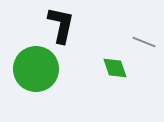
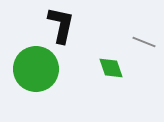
green diamond: moved 4 px left
